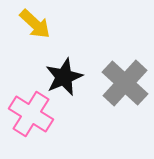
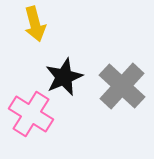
yellow arrow: rotated 32 degrees clockwise
gray cross: moved 3 px left, 3 px down
